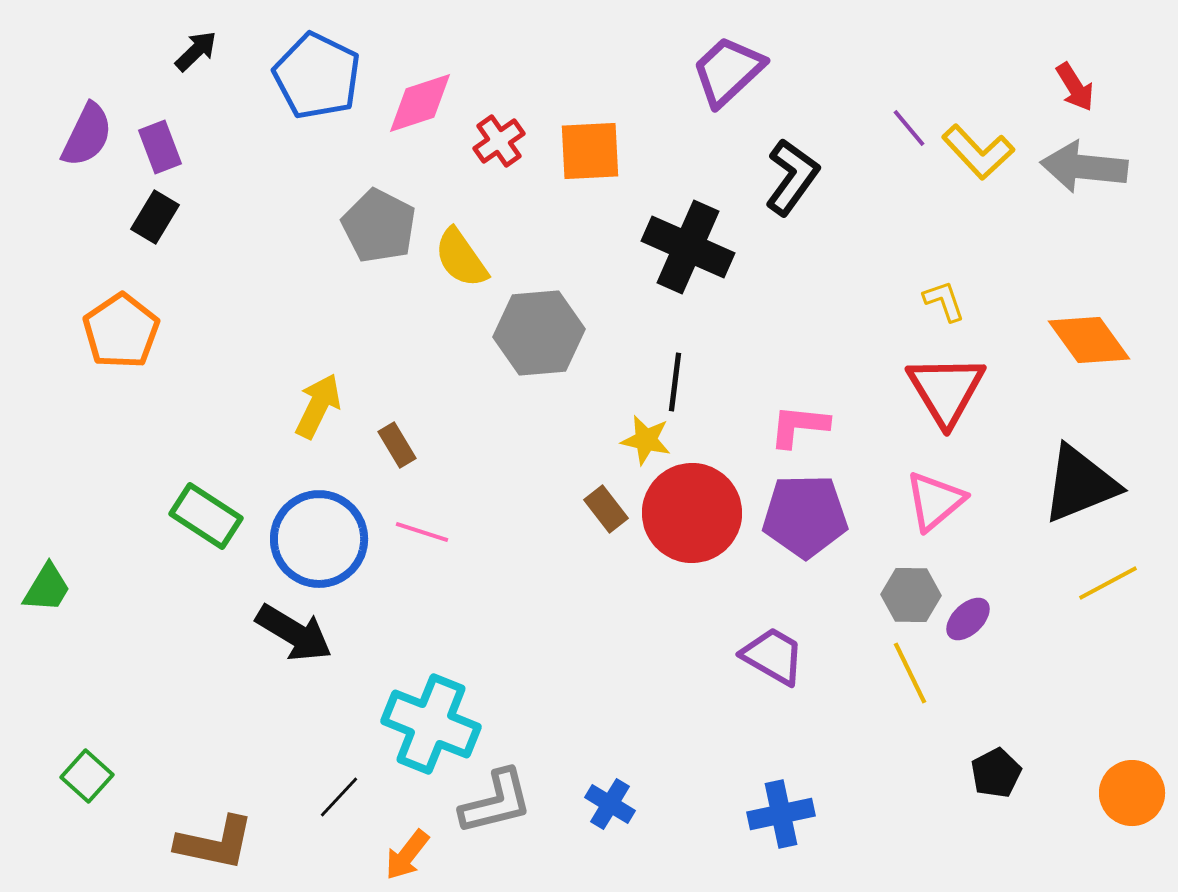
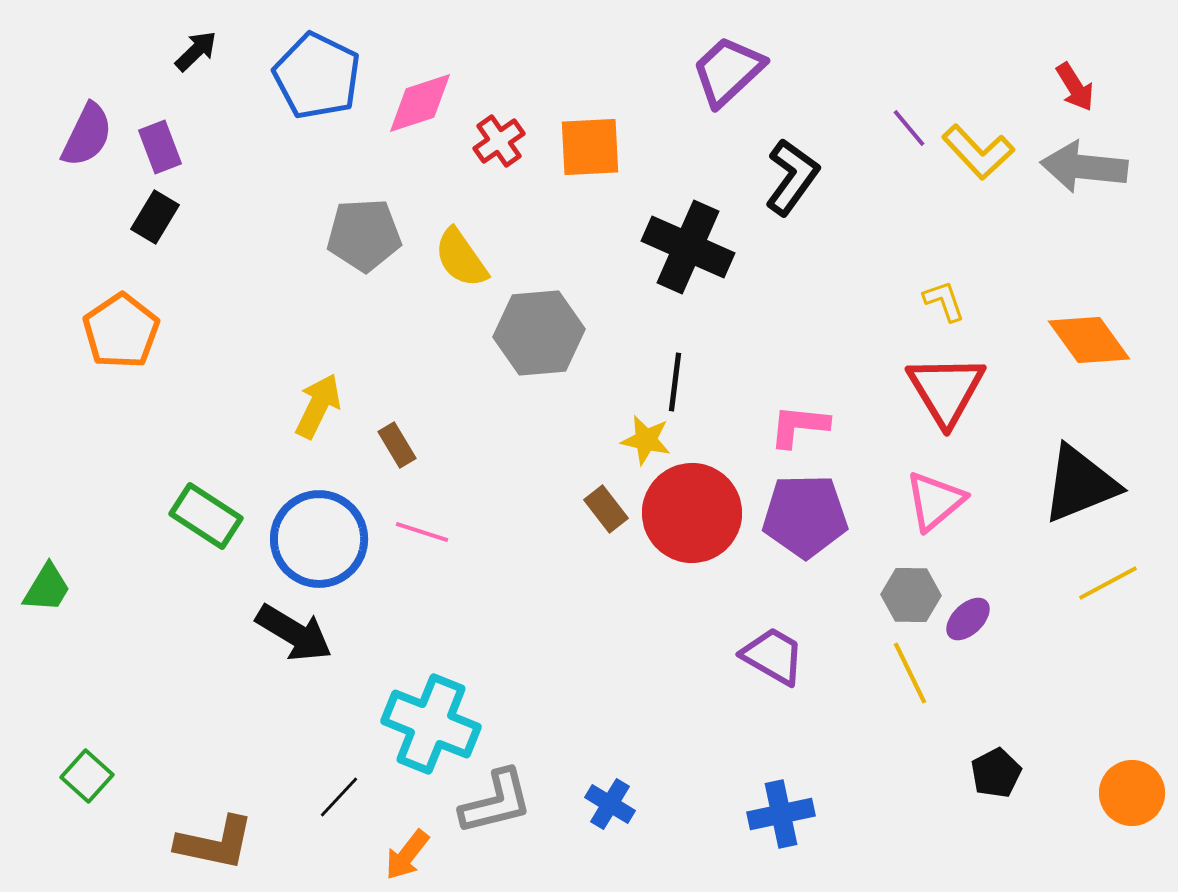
orange square at (590, 151): moved 4 px up
gray pentagon at (379, 226): moved 15 px left, 9 px down; rotated 30 degrees counterclockwise
